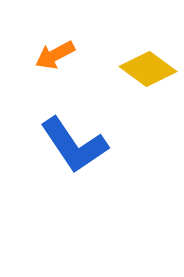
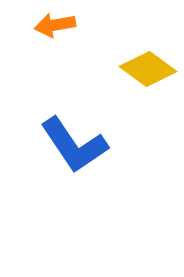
orange arrow: moved 30 px up; rotated 18 degrees clockwise
